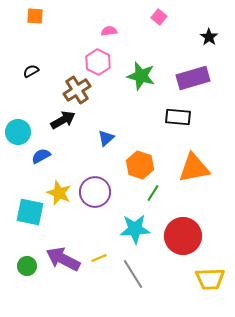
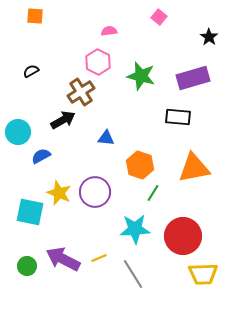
brown cross: moved 4 px right, 2 px down
blue triangle: rotated 48 degrees clockwise
yellow trapezoid: moved 7 px left, 5 px up
